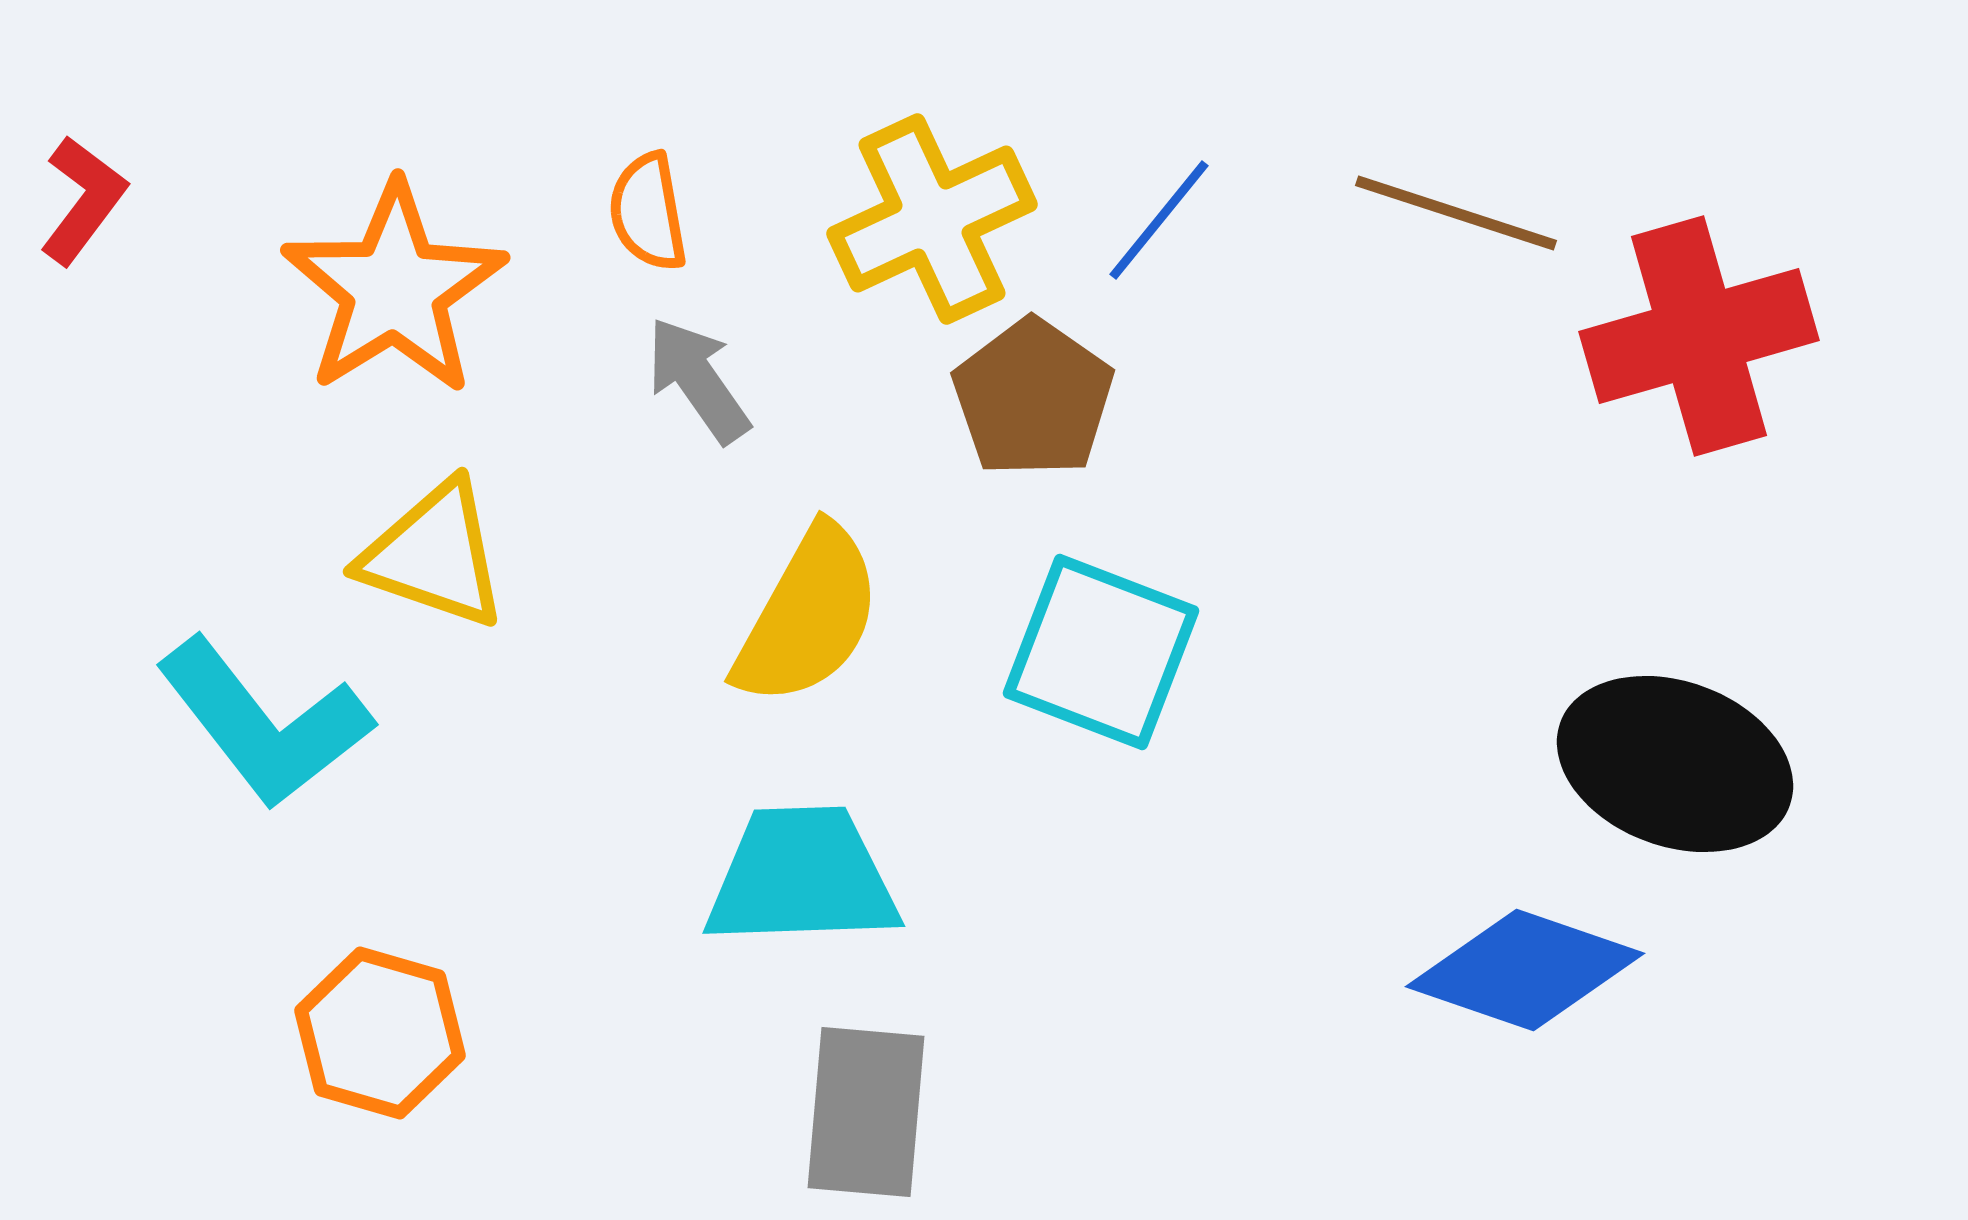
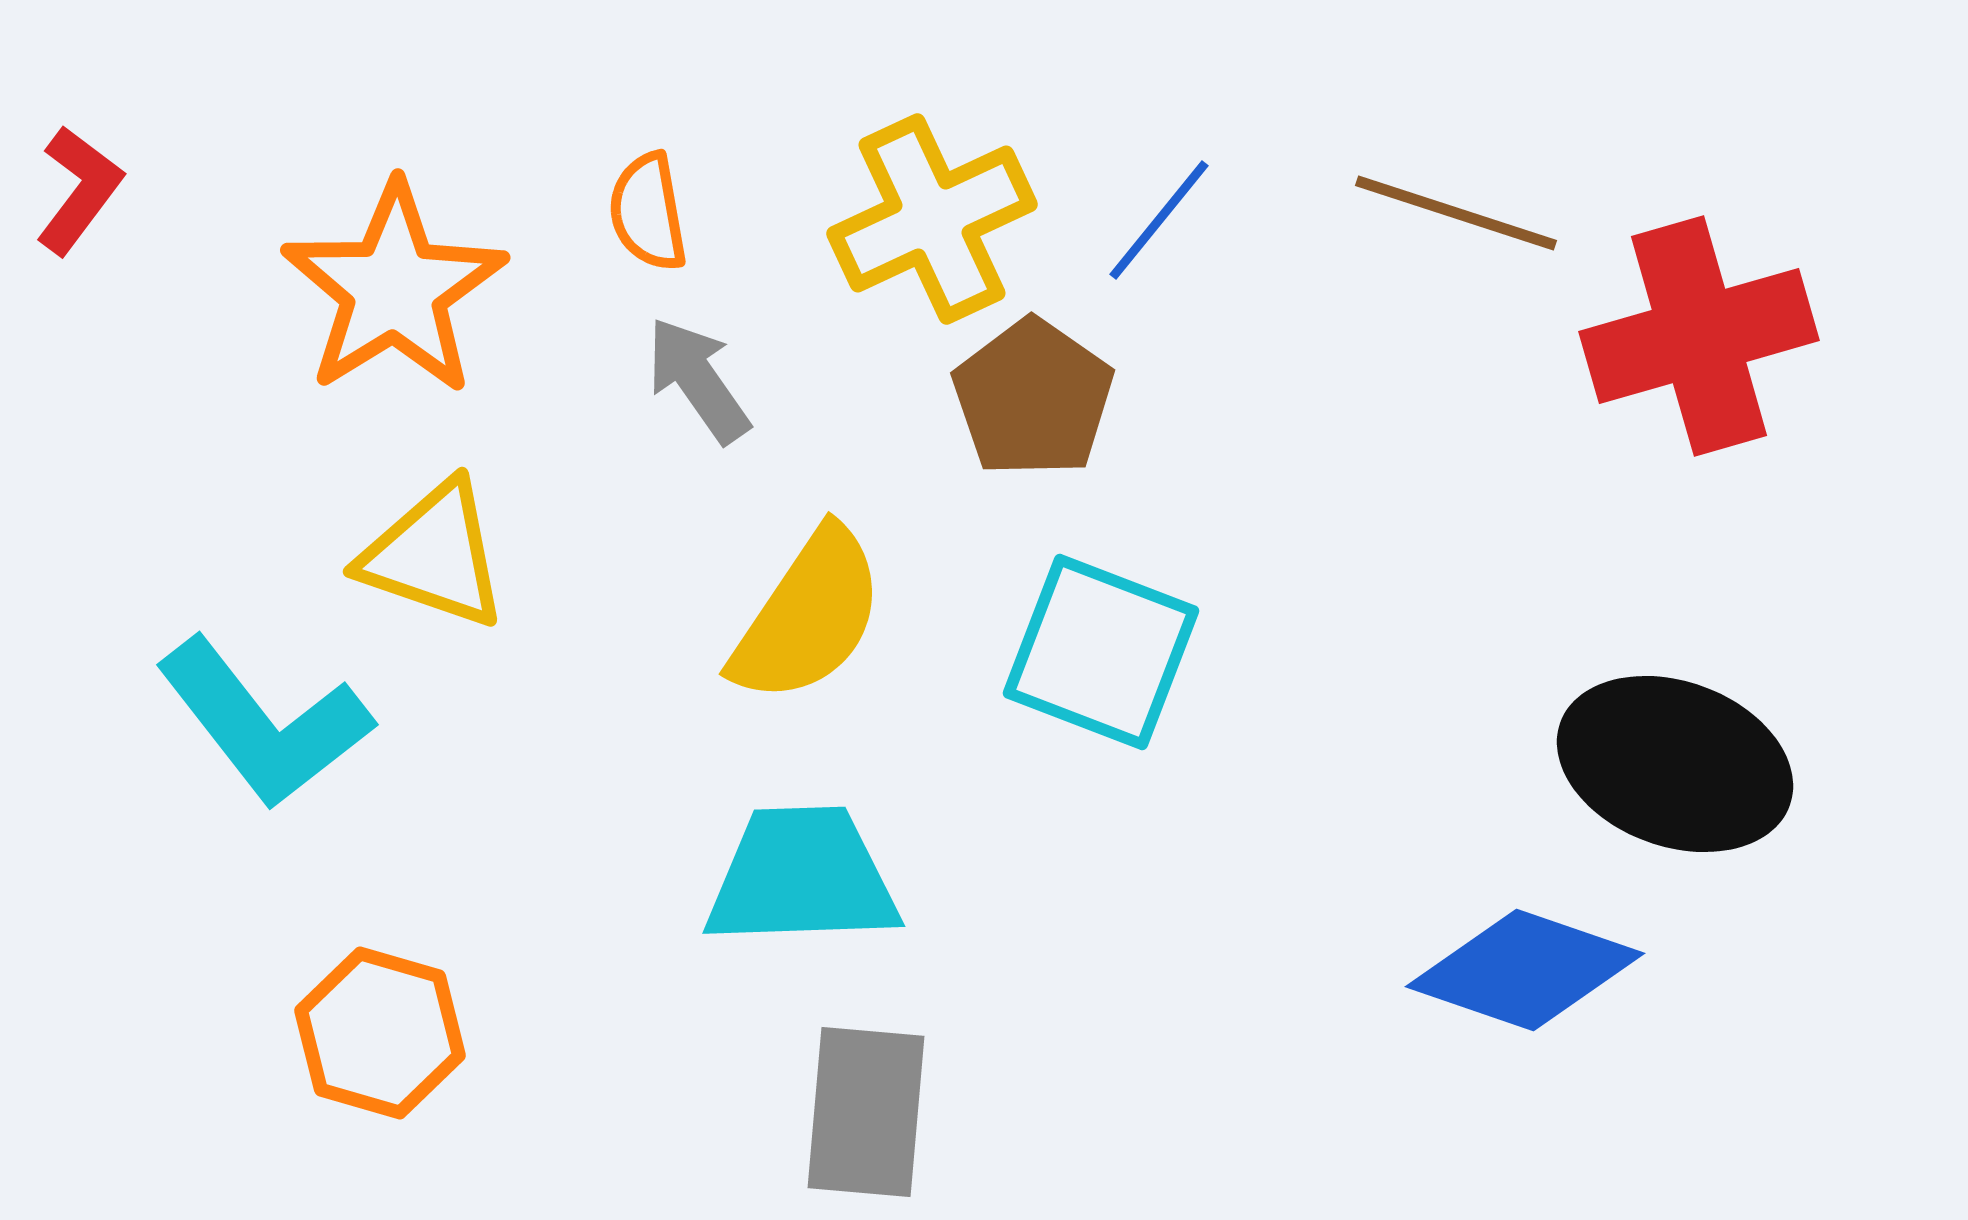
red L-shape: moved 4 px left, 10 px up
yellow semicircle: rotated 5 degrees clockwise
